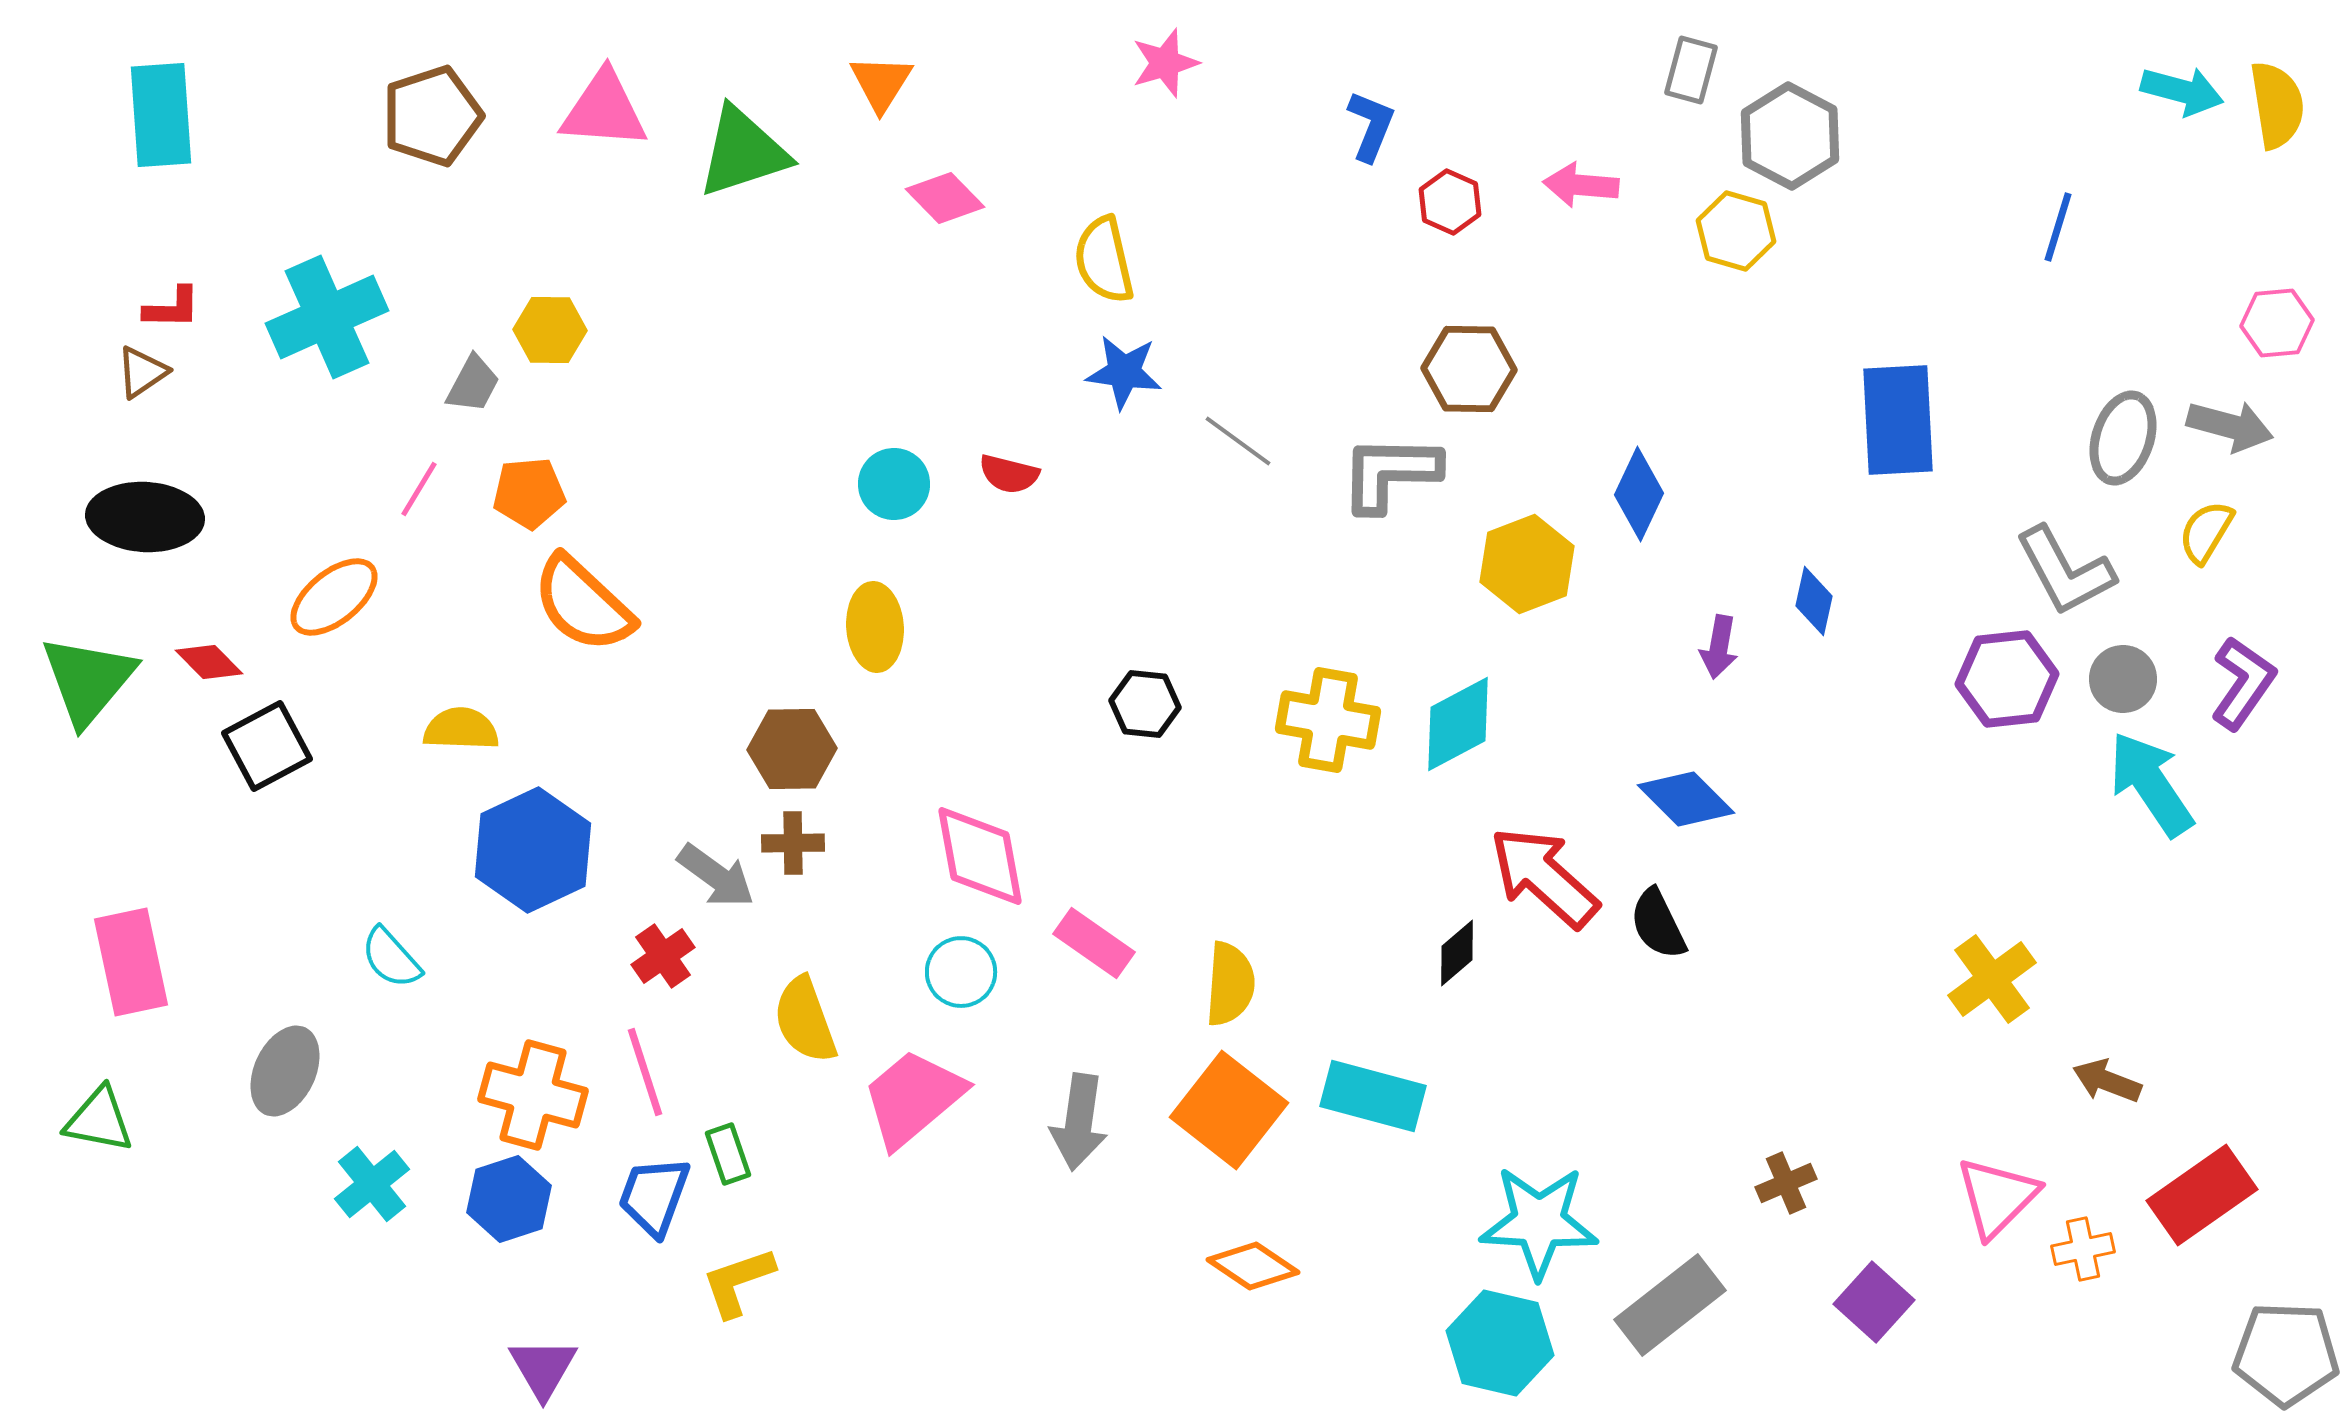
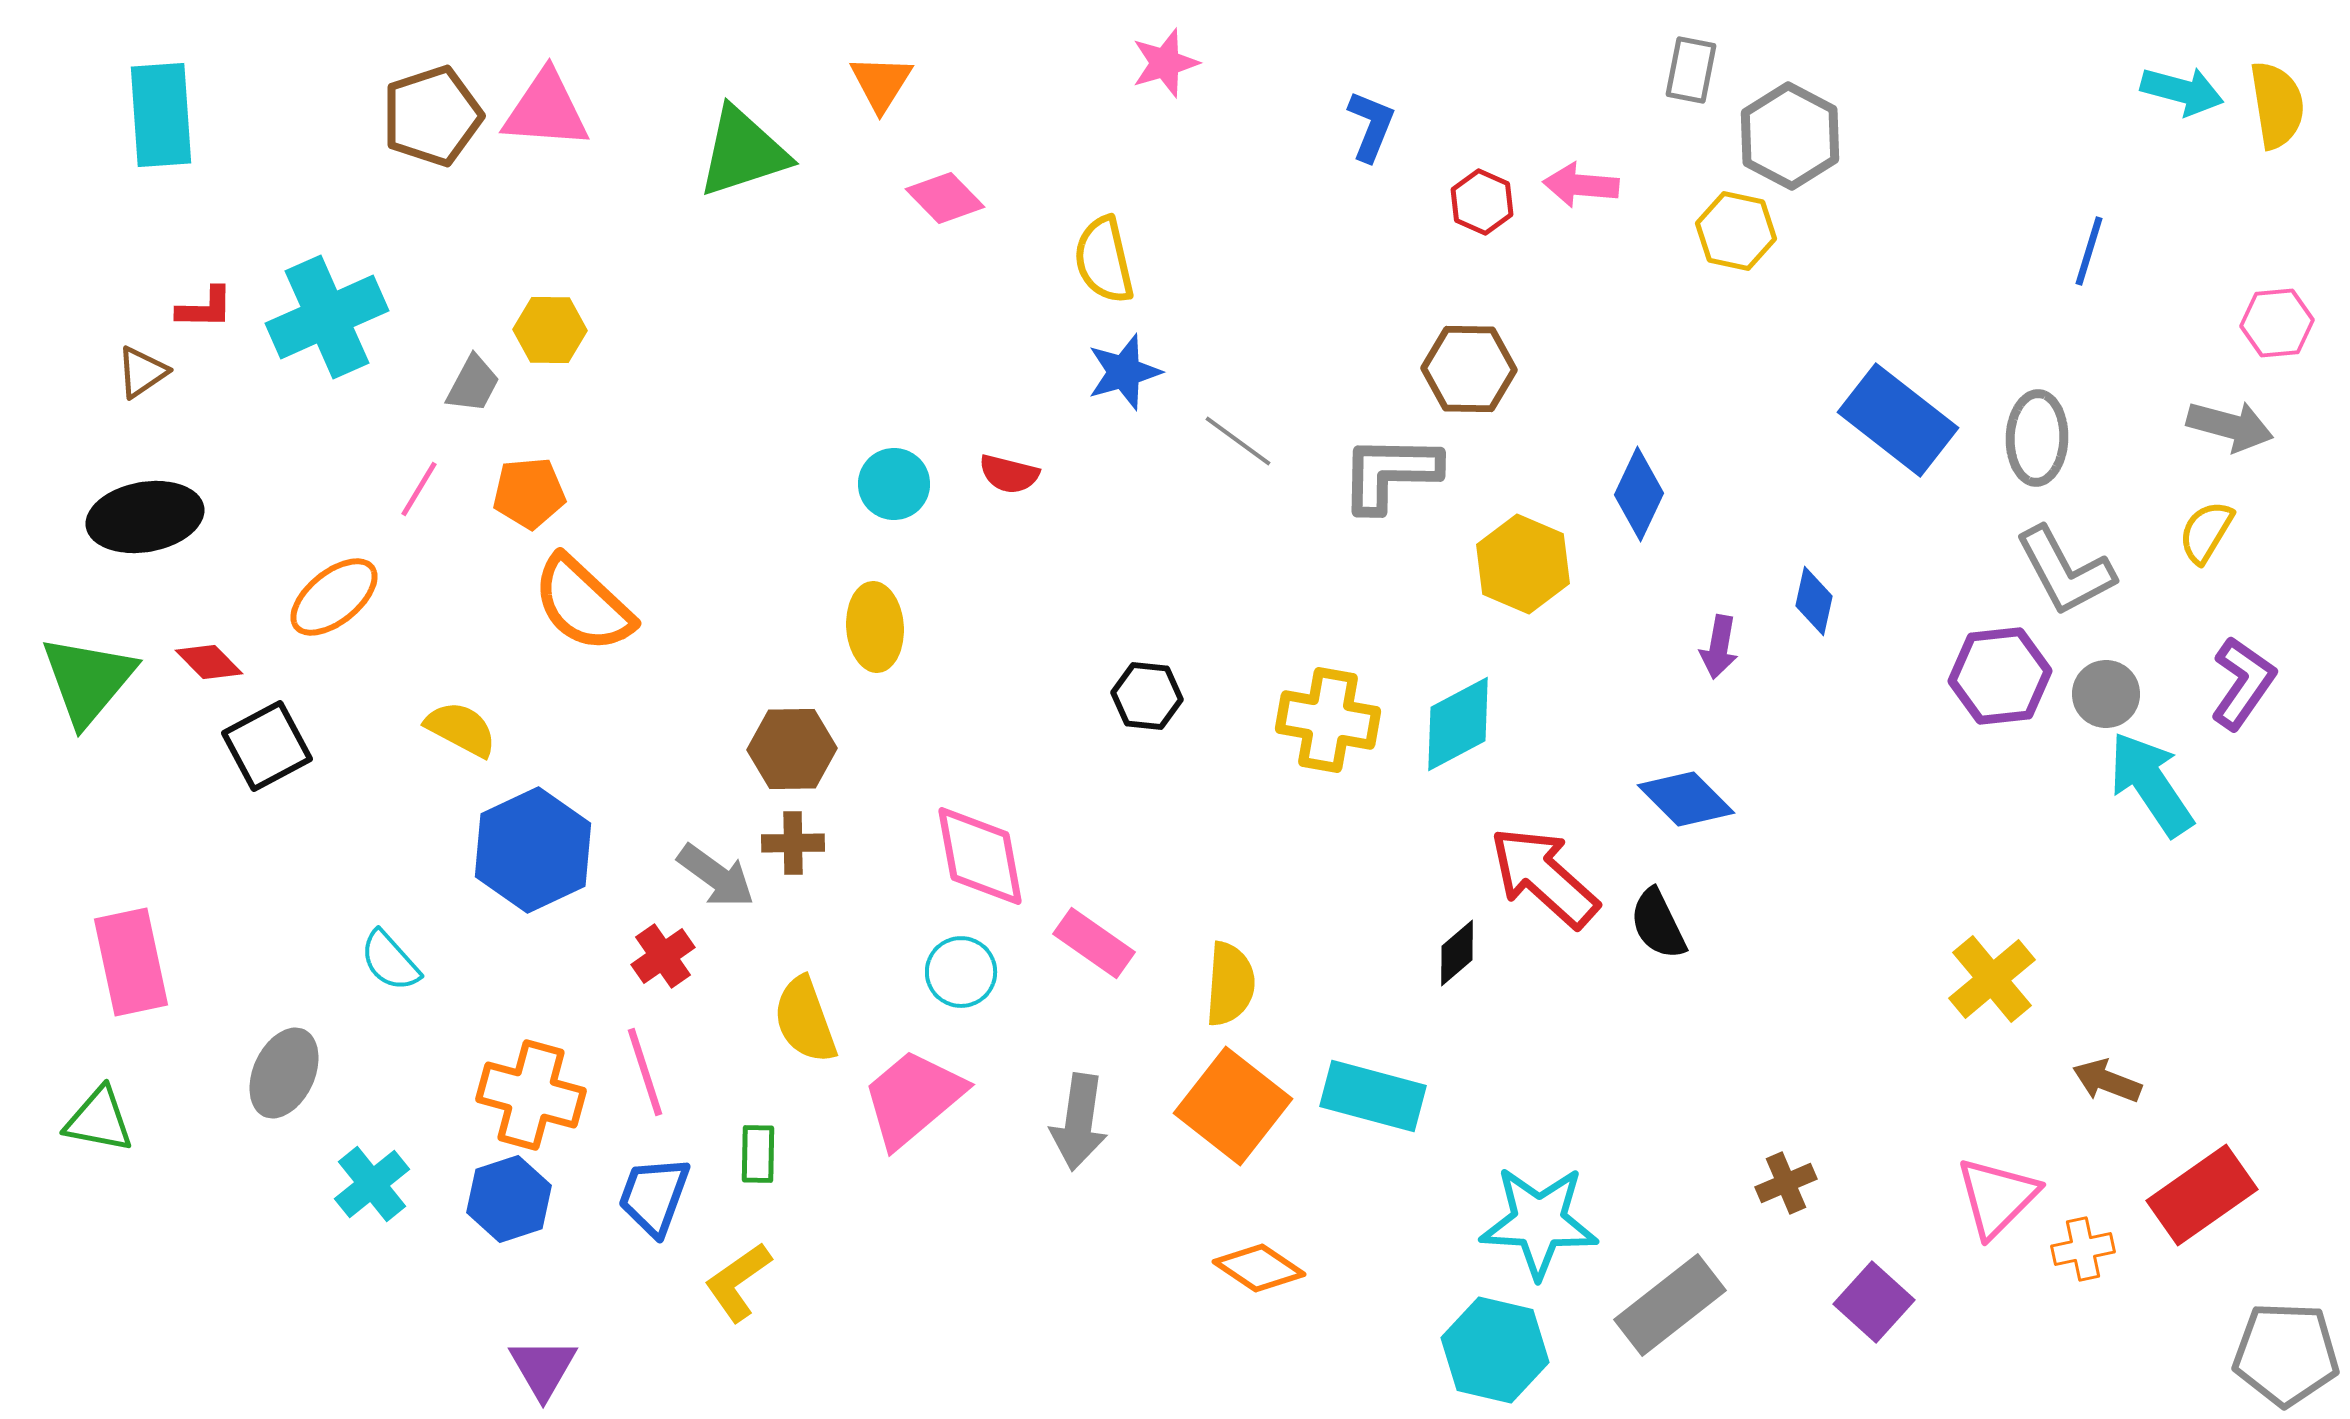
gray rectangle at (1691, 70): rotated 4 degrees counterclockwise
pink triangle at (604, 110): moved 58 px left
red hexagon at (1450, 202): moved 32 px right
blue line at (2058, 227): moved 31 px right, 24 px down
yellow hexagon at (1736, 231): rotated 4 degrees counterclockwise
red L-shape at (172, 308): moved 33 px right
blue star at (1124, 372): rotated 24 degrees counterclockwise
blue rectangle at (1898, 420): rotated 49 degrees counterclockwise
gray ellipse at (2123, 438): moved 86 px left; rotated 16 degrees counterclockwise
black ellipse at (145, 517): rotated 13 degrees counterclockwise
yellow hexagon at (1527, 564): moved 4 px left; rotated 16 degrees counterclockwise
purple hexagon at (2007, 679): moved 7 px left, 3 px up
gray circle at (2123, 679): moved 17 px left, 15 px down
black hexagon at (1145, 704): moved 2 px right, 8 px up
yellow semicircle at (461, 729): rotated 26 degrees clockwise
cyan semicircle at (391, 958): moved 1 px left, 3 px down
yellow cross at (1992, 979): rotated 4 degrees counterclockwise
gray ellipse at (285, 1071): moved 1 px left, 2 px down
orange cross at (533, 1095): moved 2 px left
orange square at (1229, 1110): moved 4 px right, 4 px up
green rectangle at (728, 1154): moved 30 px right; rotated 20 degrees clockwise
orange diamond at (1253, 1266): moved 6 px right, 2 px down
yellow L-shape at (738, 1282): rotated 16 degrees counterclockwise
cyan hexagon at (1500, 1343): moved 5 px left, 7 px down
